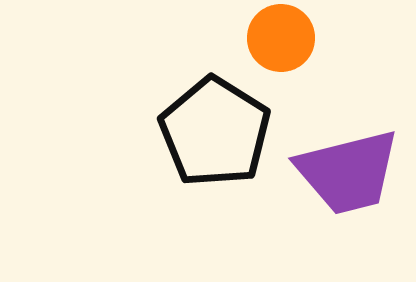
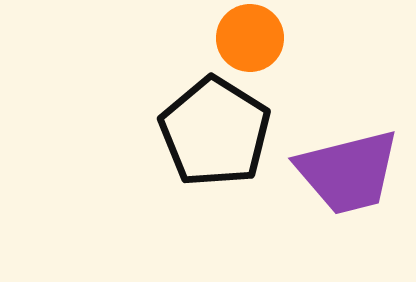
orange circle: moved 31 px left
